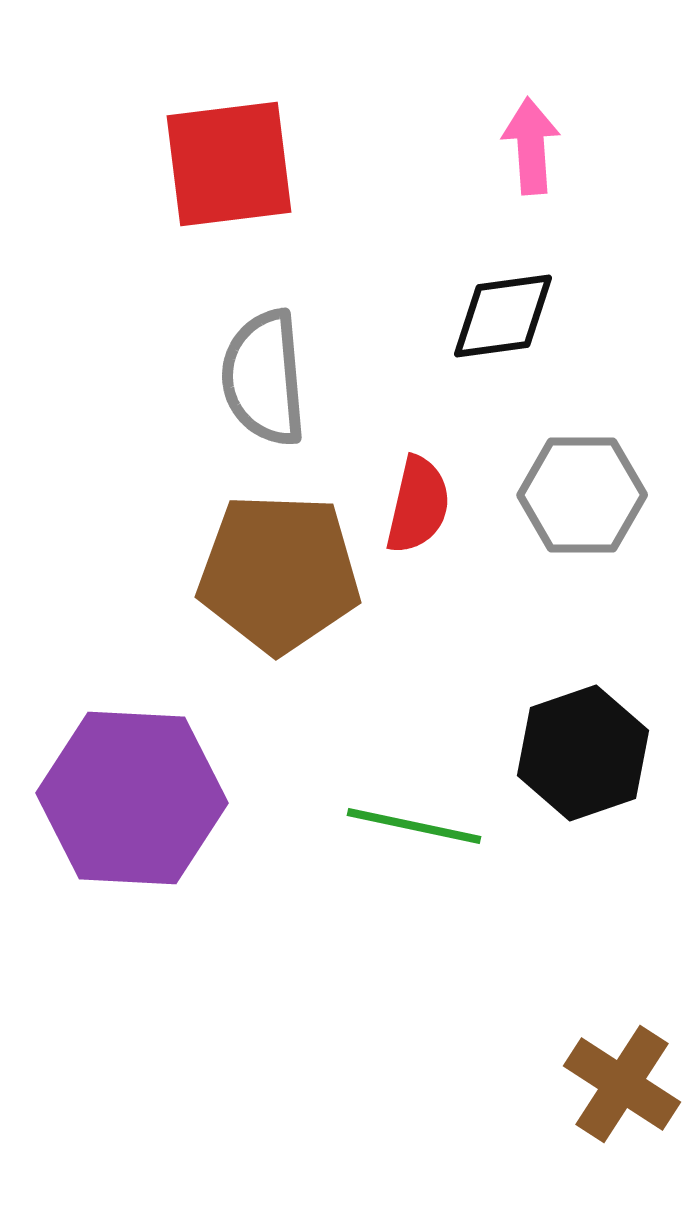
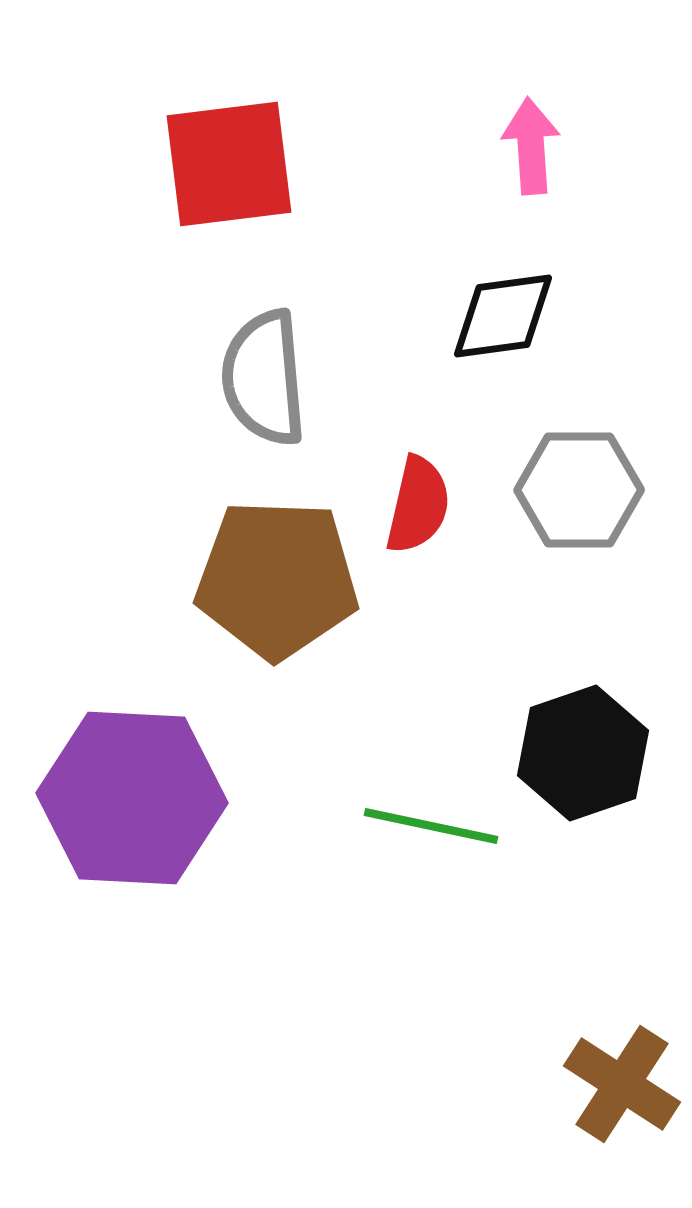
gray hexagon: moved 3 px left, 5 px up
brown pentagon: moved 2 px left, 6 px down
green line: moved 17 px right
